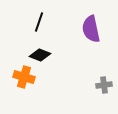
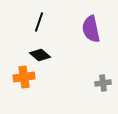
black diamond: rotated 20 degrees clockwise
orange cross: rotated 25 degrees counterclockwise
gray cross: moved 1 px left, 2 px up
